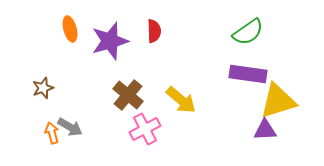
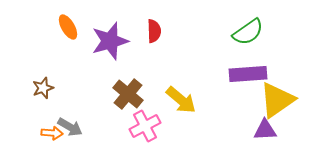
orange ellipse: moved 2 px left, 2 px up; rotated 15 degrees counterclockwise
purple rectangle: rotated 12 degrees counterclockwise
brown cross: moved 1 px up
yellow triangle: moved 1 px left, 1 px up; rotated 18 degrees counterclockwise
pink cross: moved 3 px up
orange arrow: rotated 110 degrees clockwise
